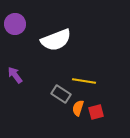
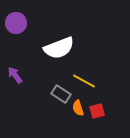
purple circle: moved 1 px right, 1 px up
white semicircle: moved 3 px right, 8 px down
yellow line: rotated 20 degrees clockwise
orange semicircle: rotated 35 degrees counterclockwise
red square: moved 1 px right, 1 px up
